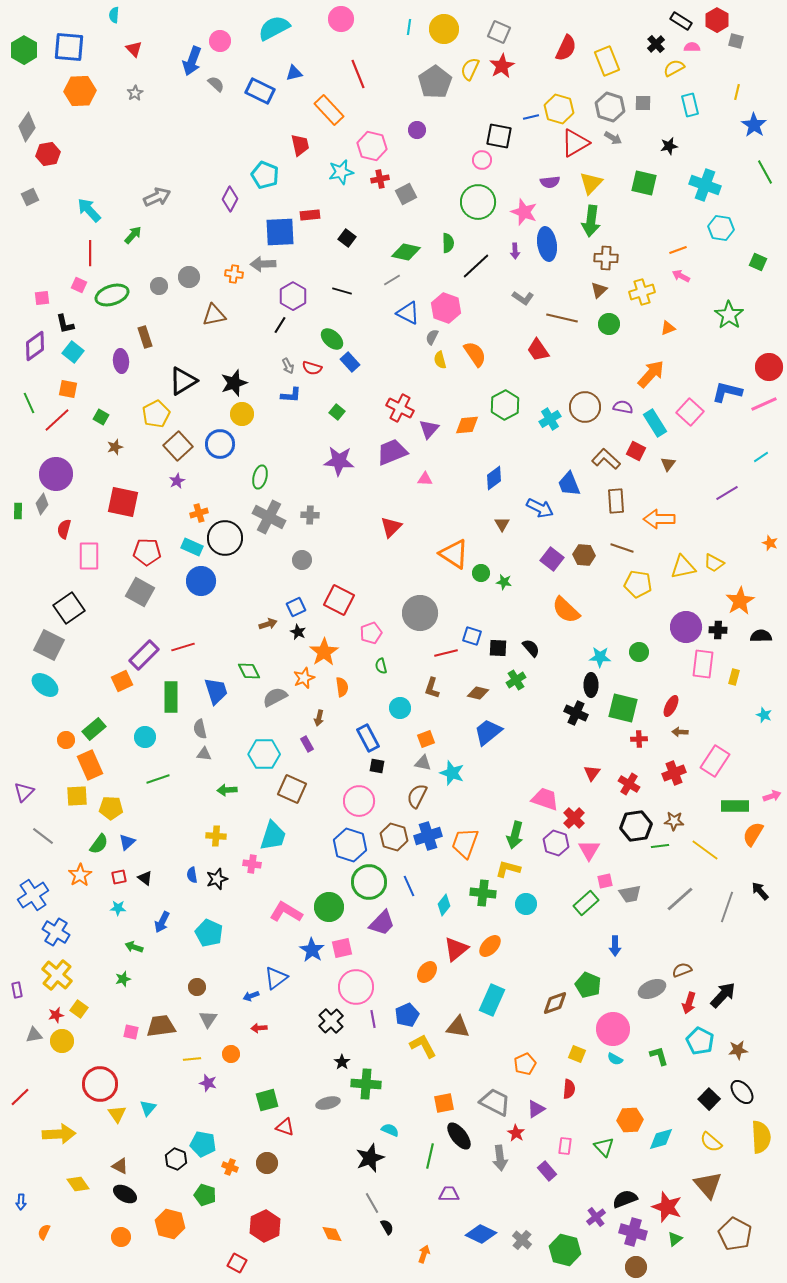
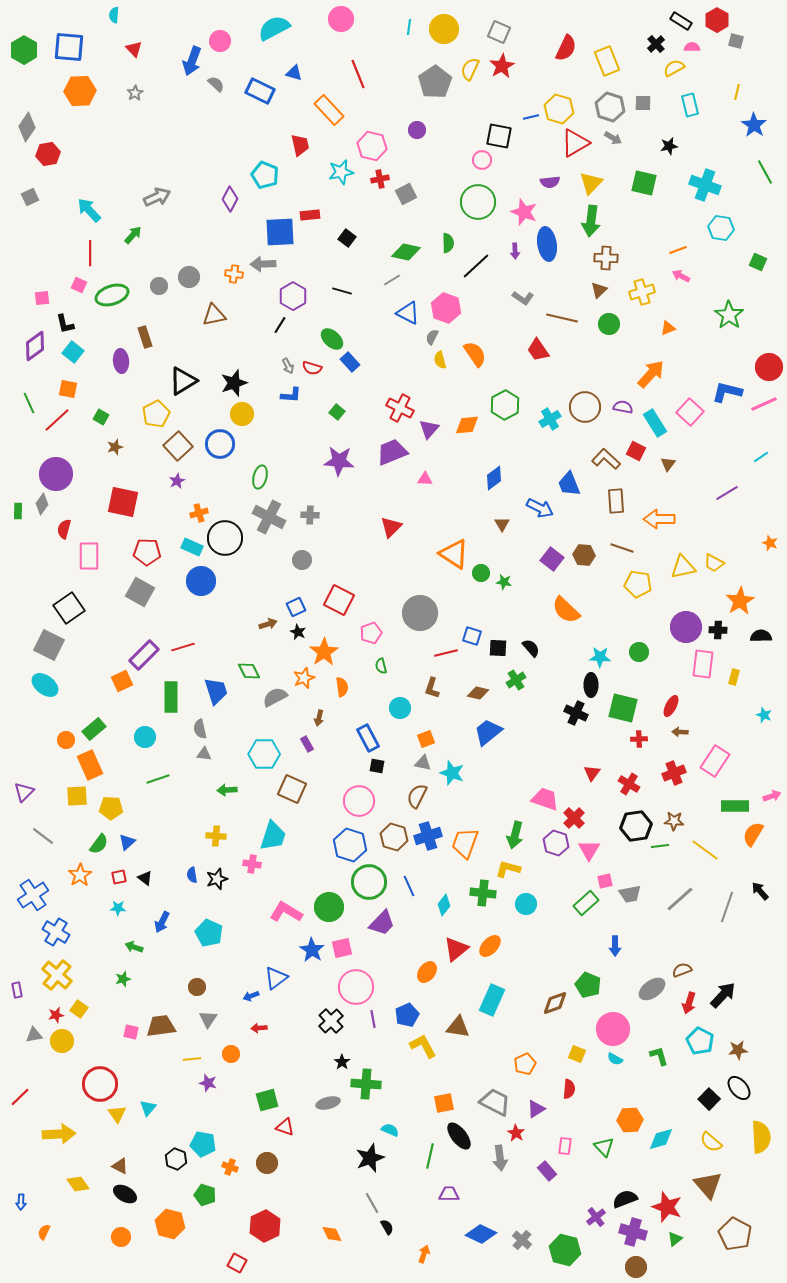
blue triangle at (294, 73): rotated 30 degrees clockwise
gray ellipse at (652, 989): rotated 12 degrees counterclockwise
black ellipse at (742, 1092): moved 3 px left, 4 px up
